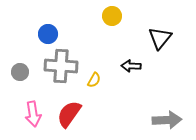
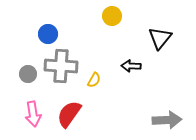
gray circle: moved 8 px right, 2 px down
